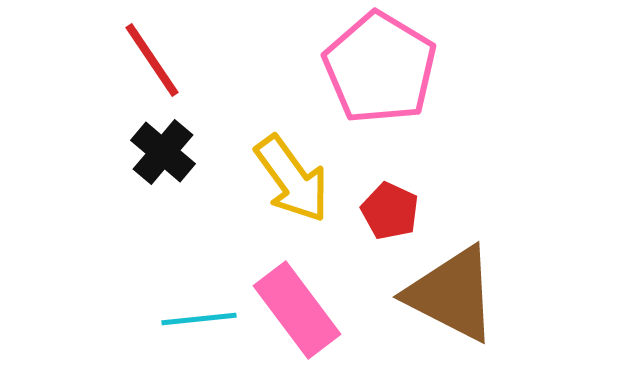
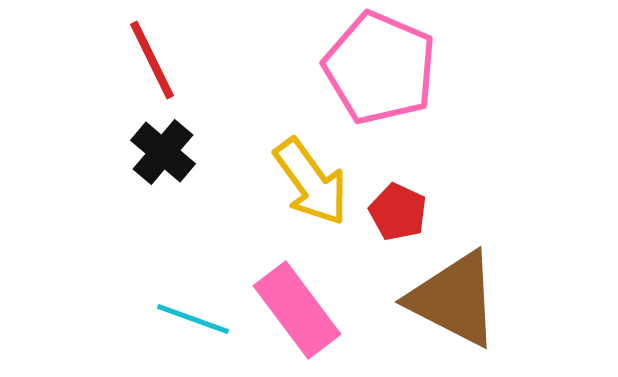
red line: rotated 8 degrees clockwise
pink pentagon: rotated 8 degrees counterclockwise
yellow arrow: moved 19 px right, 3 px down
red pentagon: moved 8 px right, 1 px down
brown triangle: moved 2 px right, 5 px down
cyan line: moved 6 px left; rotated 26 degrees clockwise
